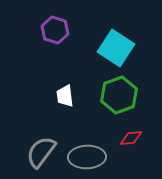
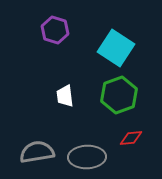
gray semicircle: moved 4 px left; rotated 44 degrees clockwise
